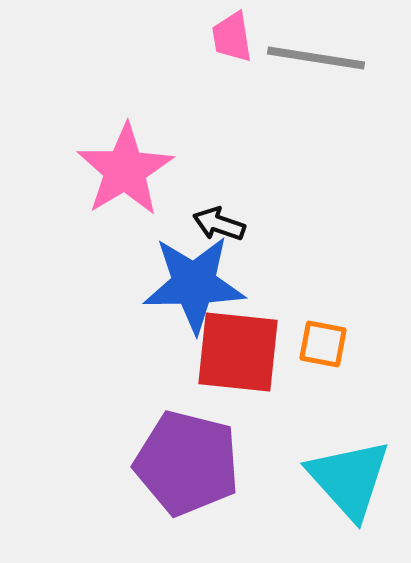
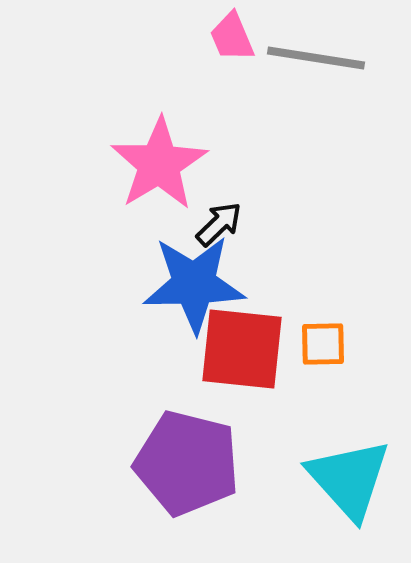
pink trapezoid: rotated 14 degrees counterclockwise
pink star: moved 34 px right, 6 px up
black arrow: rotated 117 degrees clockwise
orange square: rotated 12 degrees counterclockwise
red square: moved 4 px right, 3 px up
